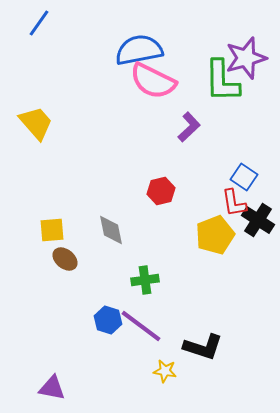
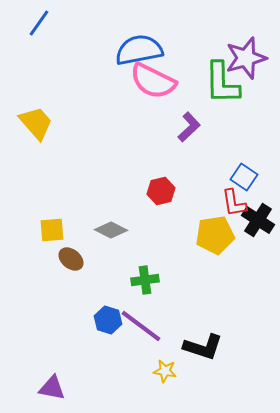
green L-shape: moved 2 px down
gray diamond: rotated 52 degrees counterclockwise
yellow pentagon: rotated 12 degrees clockwise
brown ellipse: moved 6 px right
